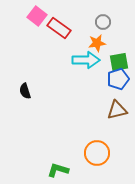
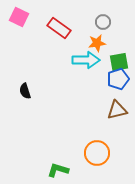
pink square: moved 18 px left, 1 px down; rotated 12 degrees counterclockwise
